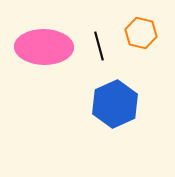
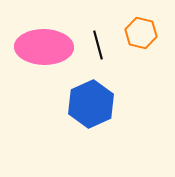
black line: moved 1 px left, 1 px up
blue hexagon: moved 24 px left
